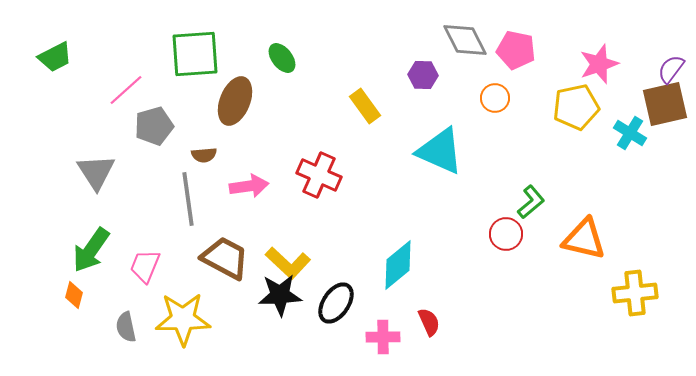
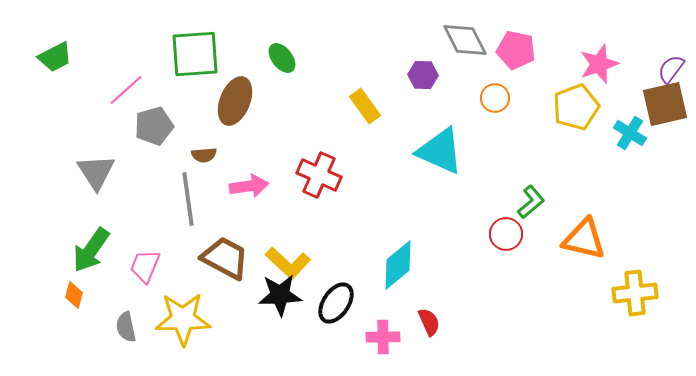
yellow pentagon: rotated 9 degrees counterclockwise
